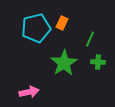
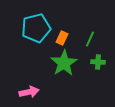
orange rectangle: moved 15 px down
